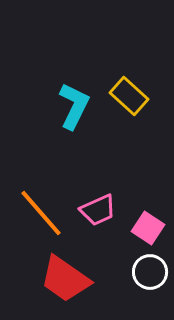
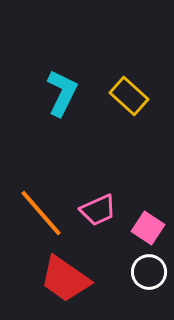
cyan L-shape: moved 12 px left, 13 px up
white circle: moved 1 px left
